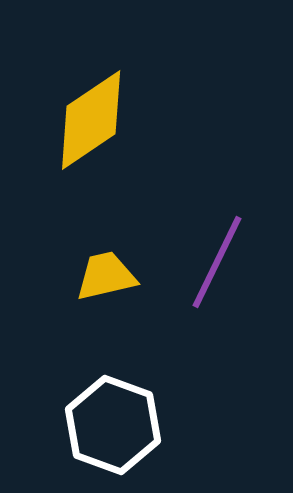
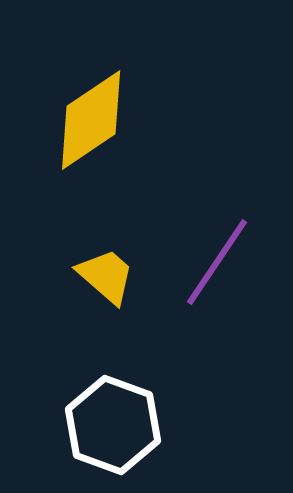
purple line: rotated 8 degrees clockwise
yellow trapezoid: rotated 54 degrees clockwise
